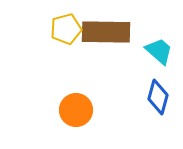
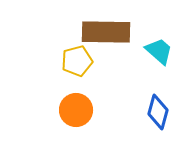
yellow pentagon: moved 11 px right, 32 px down
blue diamond: moved 15 px down
